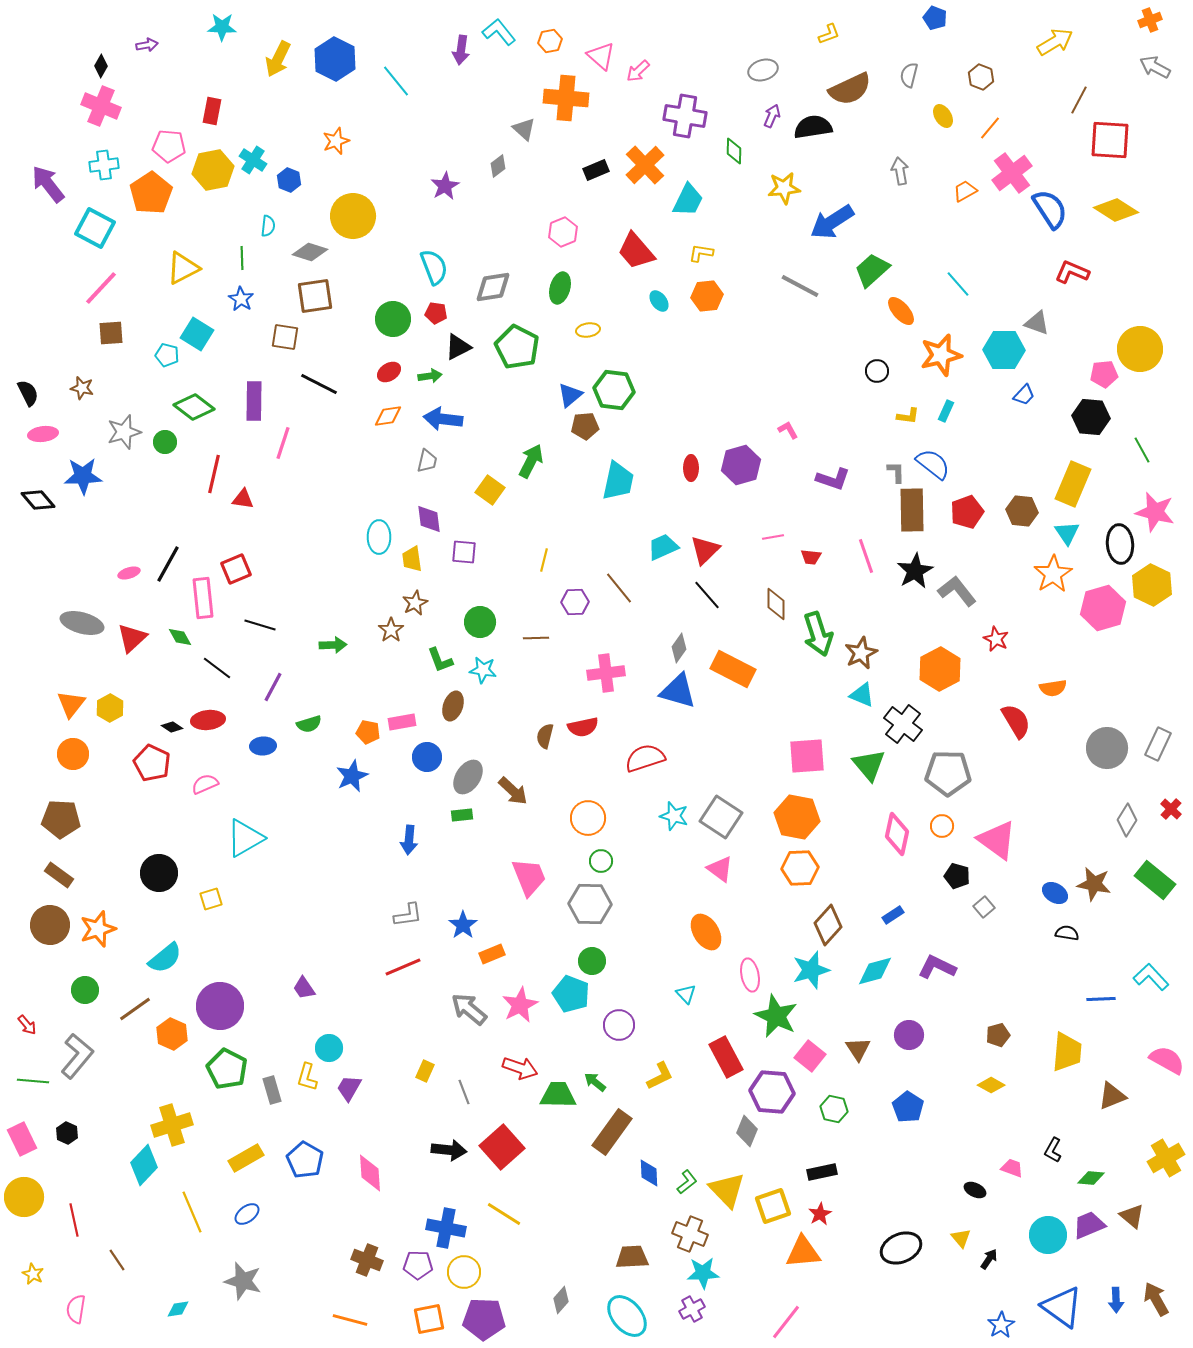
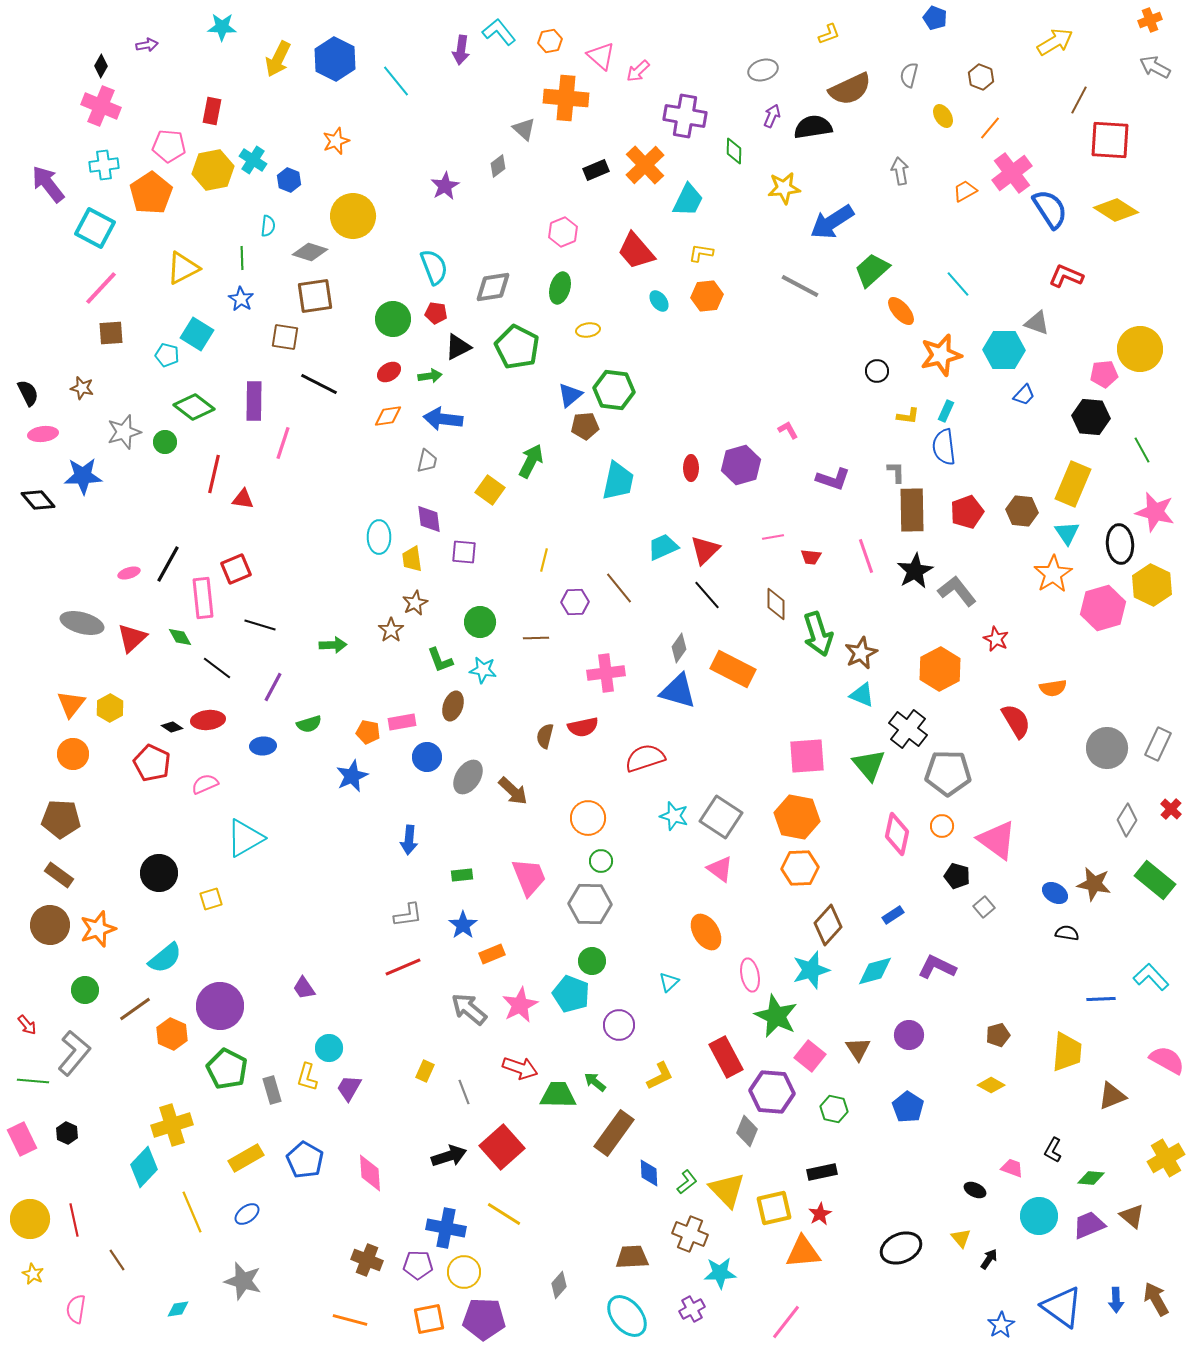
red L-shape at (1072, 272): moved 6 px left, 4 px down
blue semicircle at (933, 464): moved 11 px right, 17 px up; rotated 135 degrees counterclockwise
black cross at (903, 724): moved 5 px right, 5 px down
green rectangle at (462, 815): moved 60 px down
cyan triangle at (686, 994): moved 17 px left, 12 px up; rotated 30 degrees clockwise
gray L-shape at (77, 1056): moved 3 px left, 3 px up
brown rectangle at (612, 1132): moved 2 px right, 1 px down
black arrow at (449, 1150): moved 6 px down; rotated 24 degrees counterclockwise
cyan diamond at (144, 1165): moved 2 px down
yellow circle at (24, 1197): moved 6 px right, 22 px down
yellow square at (773, 1206): moved 1 px right, 2 px down; rotated 6 degrees clockwise
cyan circle at (1048, 1235): moved 9 px left, 19 px up
cyan star at (703, 1273): moved 17 px right
gray diamond at (561, 1300): moved 2 px left, 15 px up
